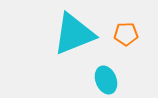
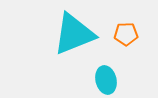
cyan ellipse: rotated 8 degrees clockwise
